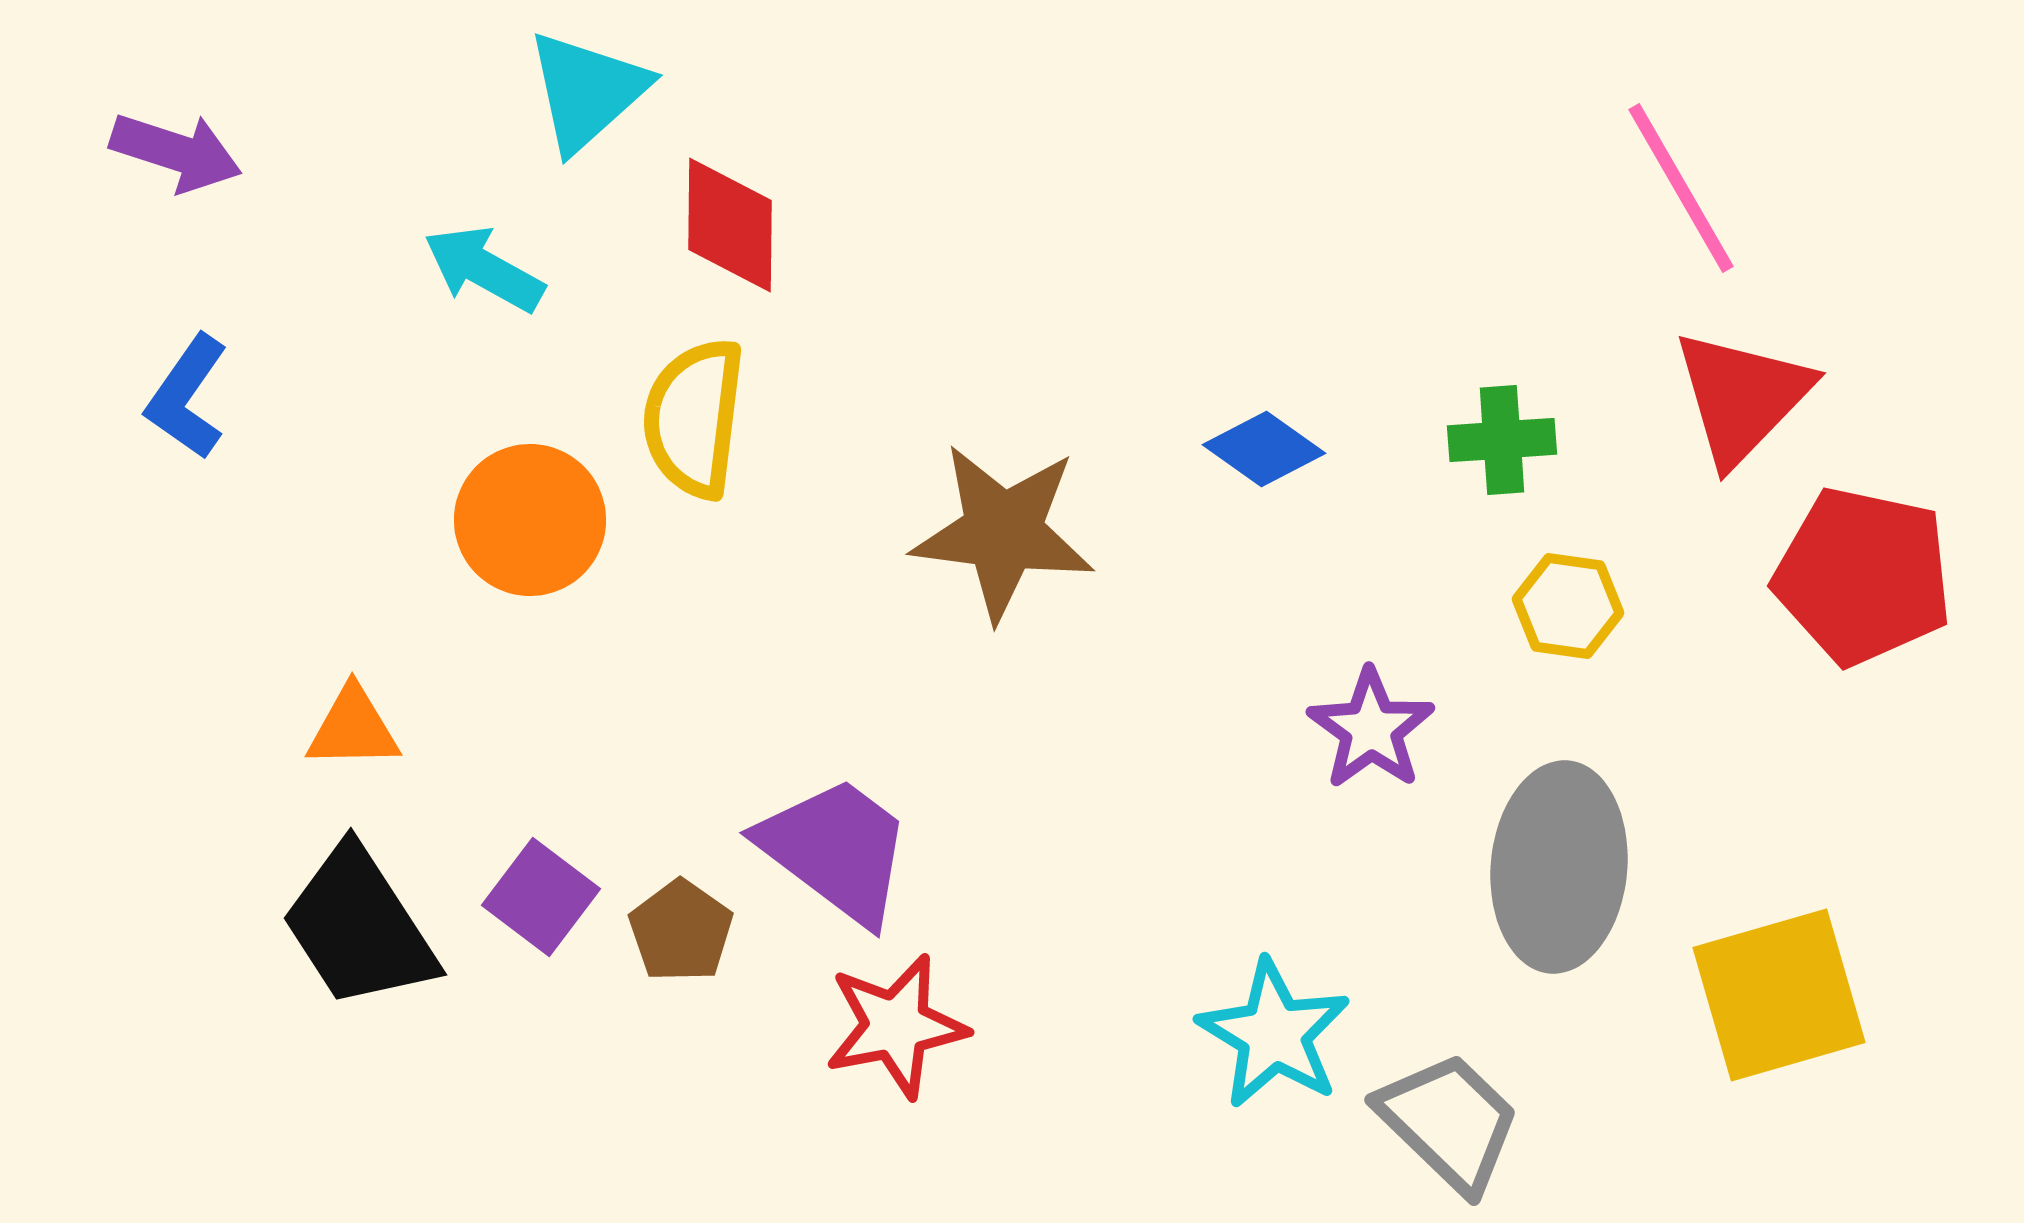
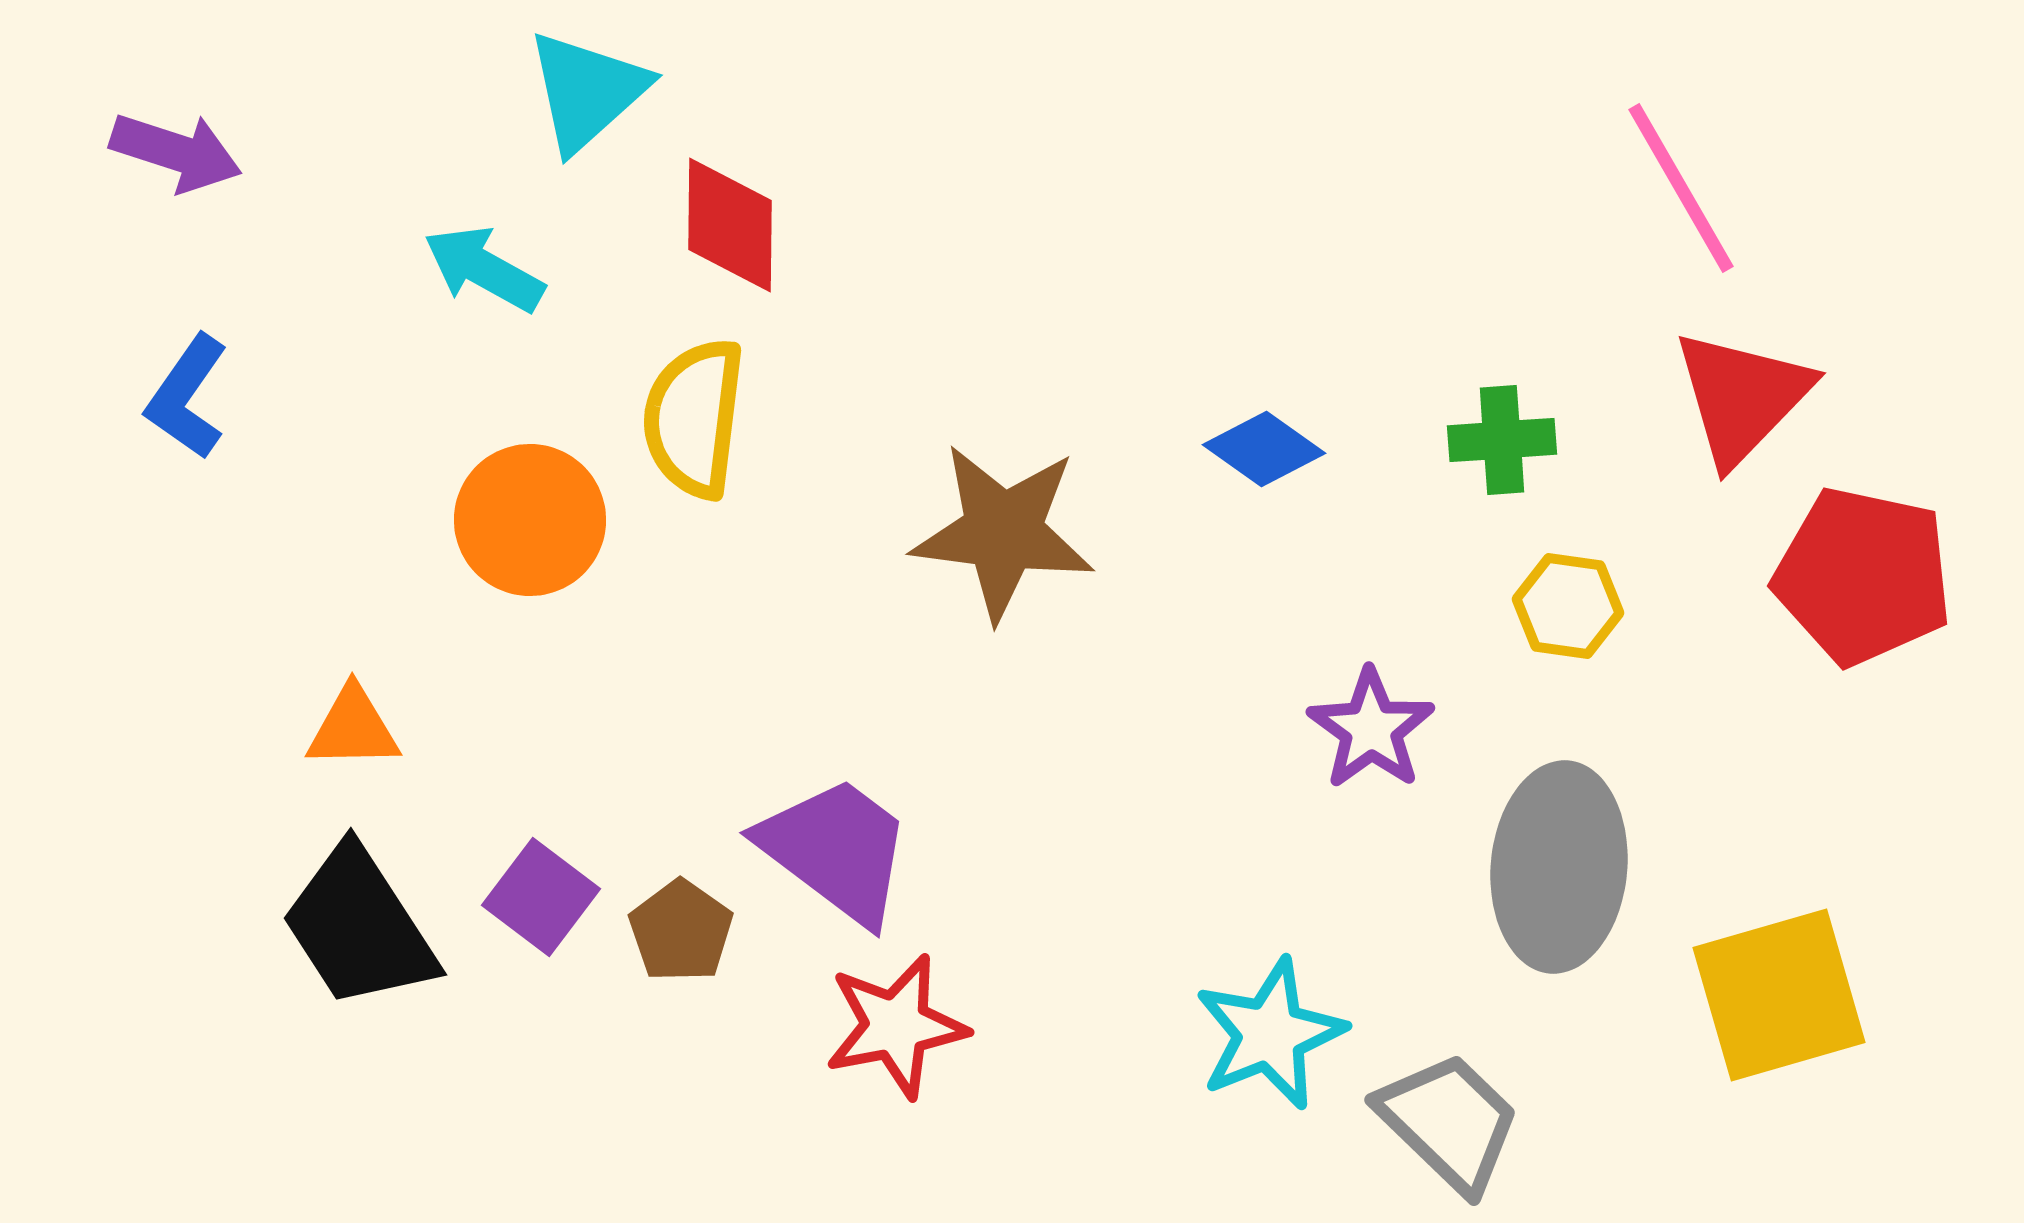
cyan star: moved 4 px left; rotated 19 degrees clockwise
